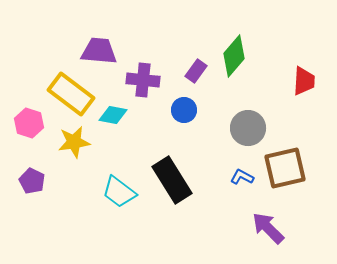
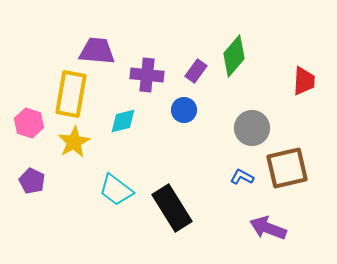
purple trapezoid: moved 2 px left
purple cross: moved 4 px right, 5 px up
yellow rectangle: rotated 63 degrees clockwise
cyan diamond: moved 10 px right, 6 px down; rotated 24 degrees counterclockwise
gray circle: moved 4 px right
yellow star: rotated 20 degrees counterclockwise
brown square: moved 2 px right
black rectangle: moved 28 px down
cyan trapezoid: moved 3 px left, 2 px up
purple arrow: rotated 24 degrees counterclockwise
